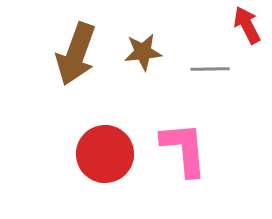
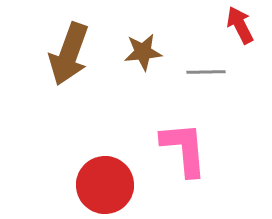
red arrow: moved 7 px left
brown arrow: moved 7 px left
gray line: moved 4 px left, 3 px down
red circle: moved 31 px down
